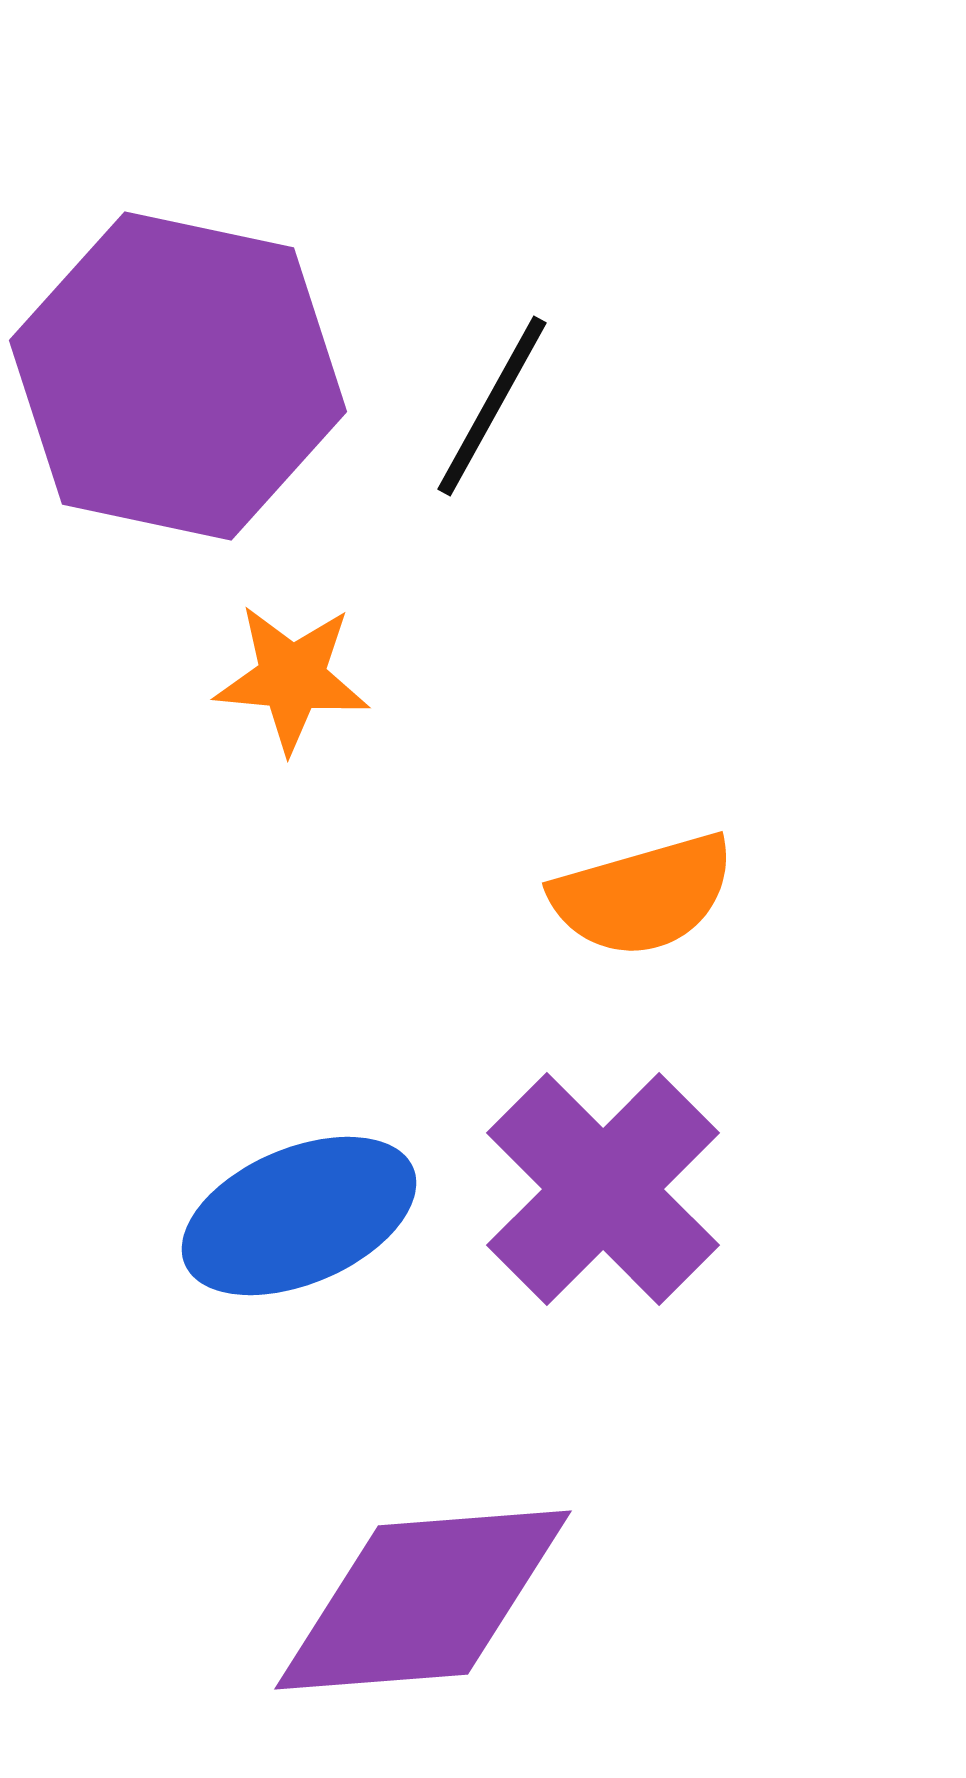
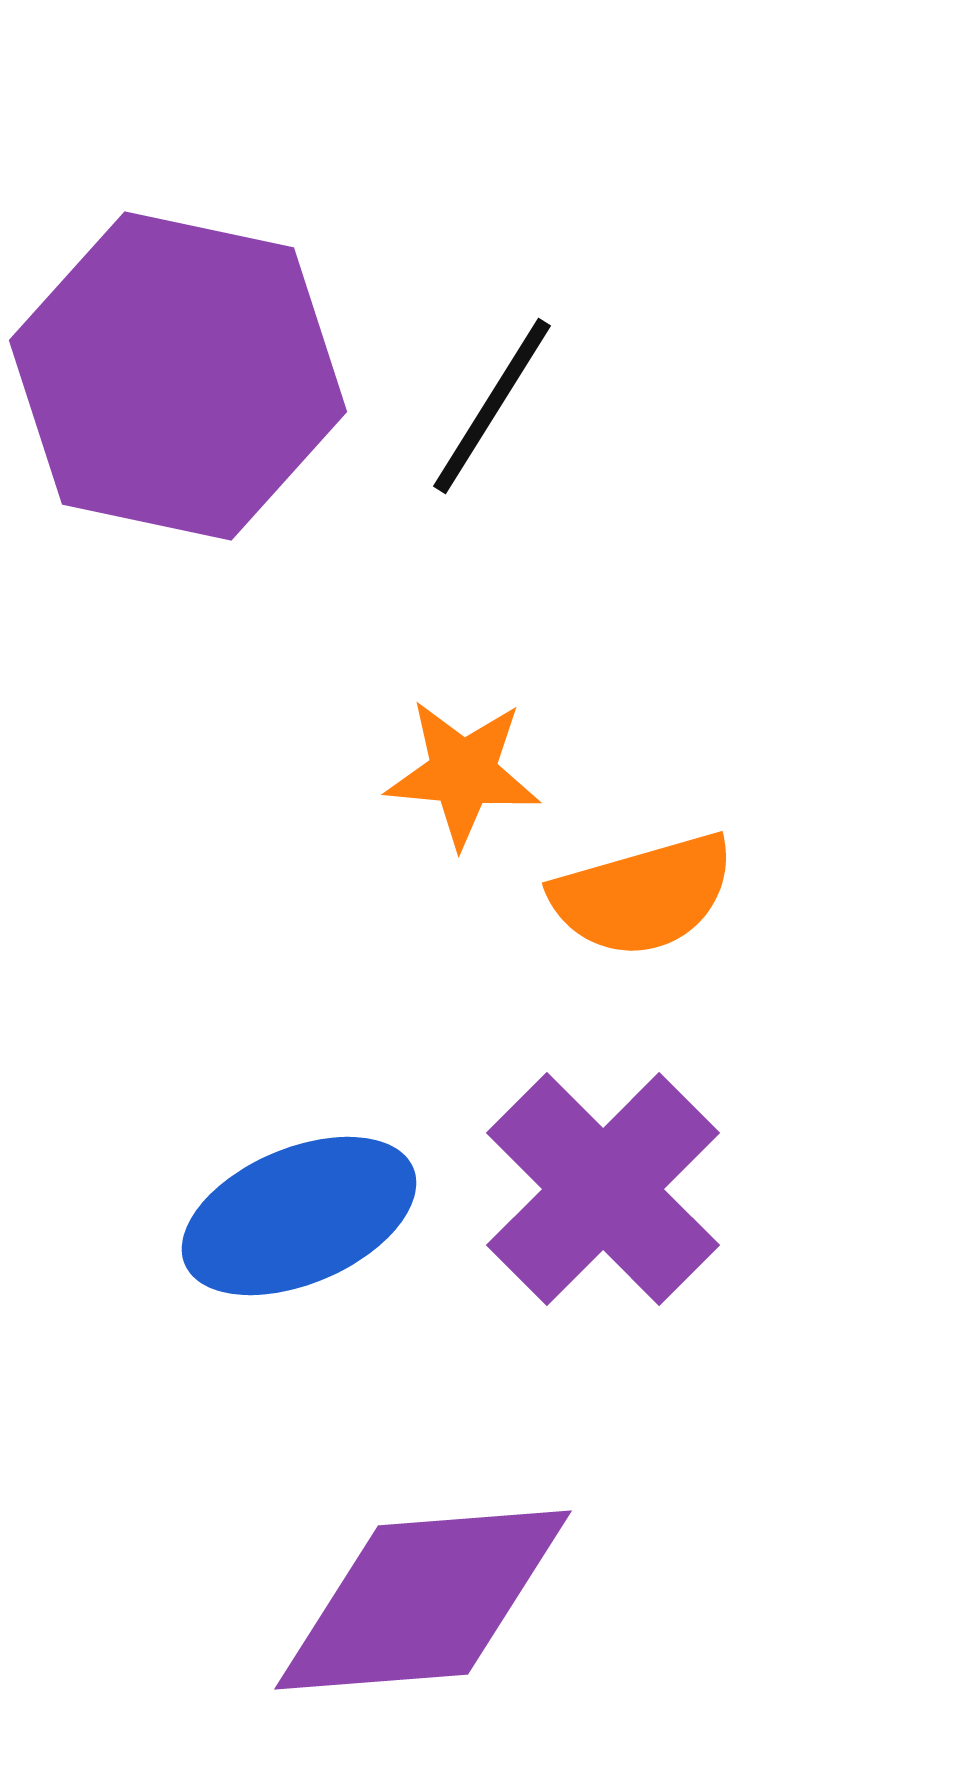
black line: rotated 3 degrees clockwise
orange star: moved 171 px right, 95 px down
